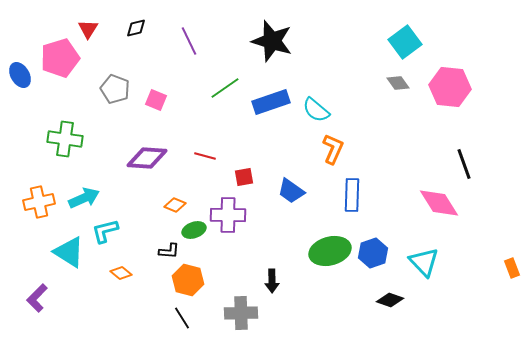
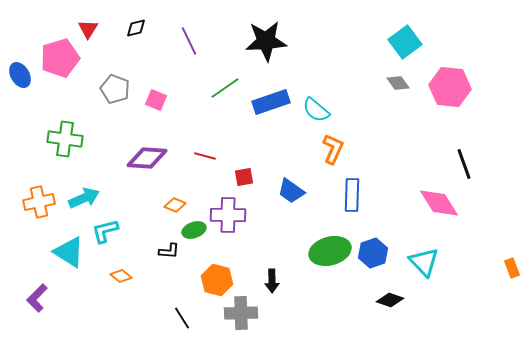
black star at (272, 41): moved 6 px left; rotated 21 degrees counterclockwise
orange diamond at (121, 273): moved 3 px down
orange hexagon at (188, 280): moved 29 px right
